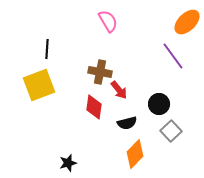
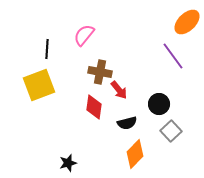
pink semicircle: moved 24 px left, 14 px down; rotated 110 degrees counterclockwise
